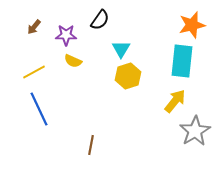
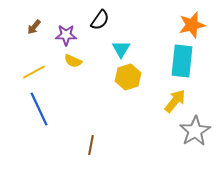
yellow hexagon: moved 1 px down
